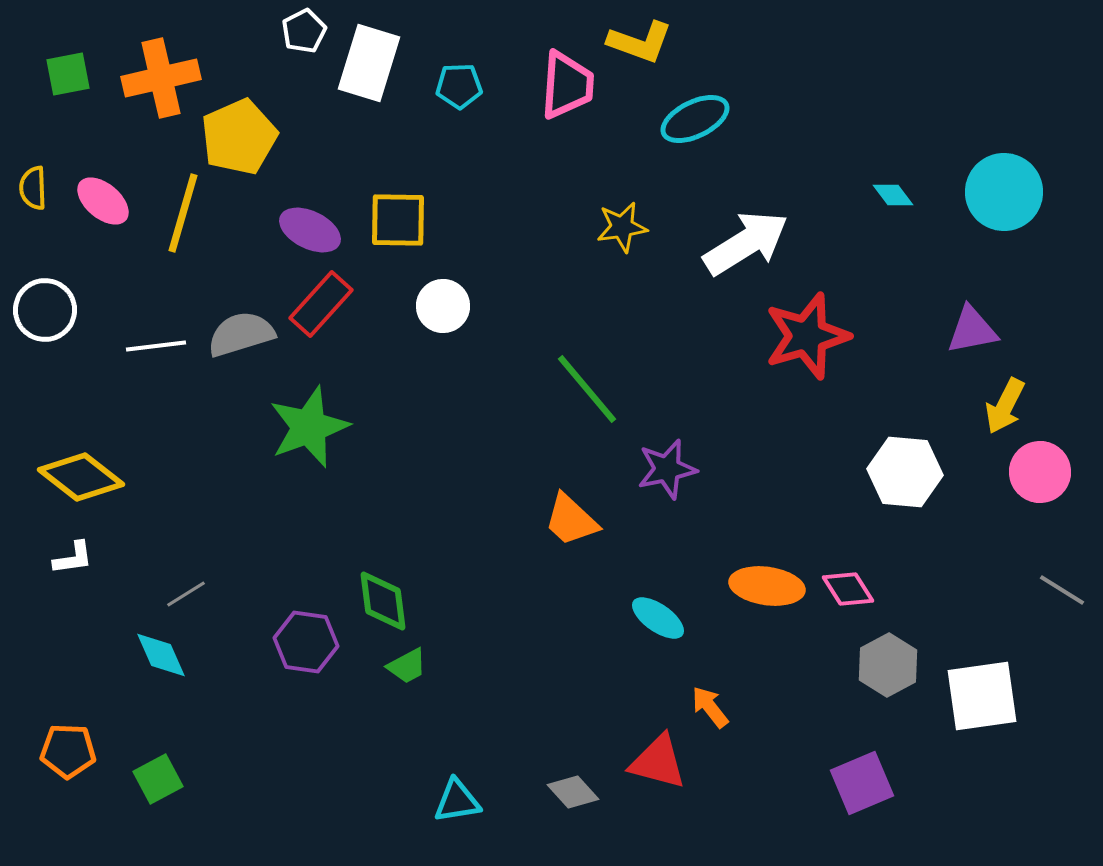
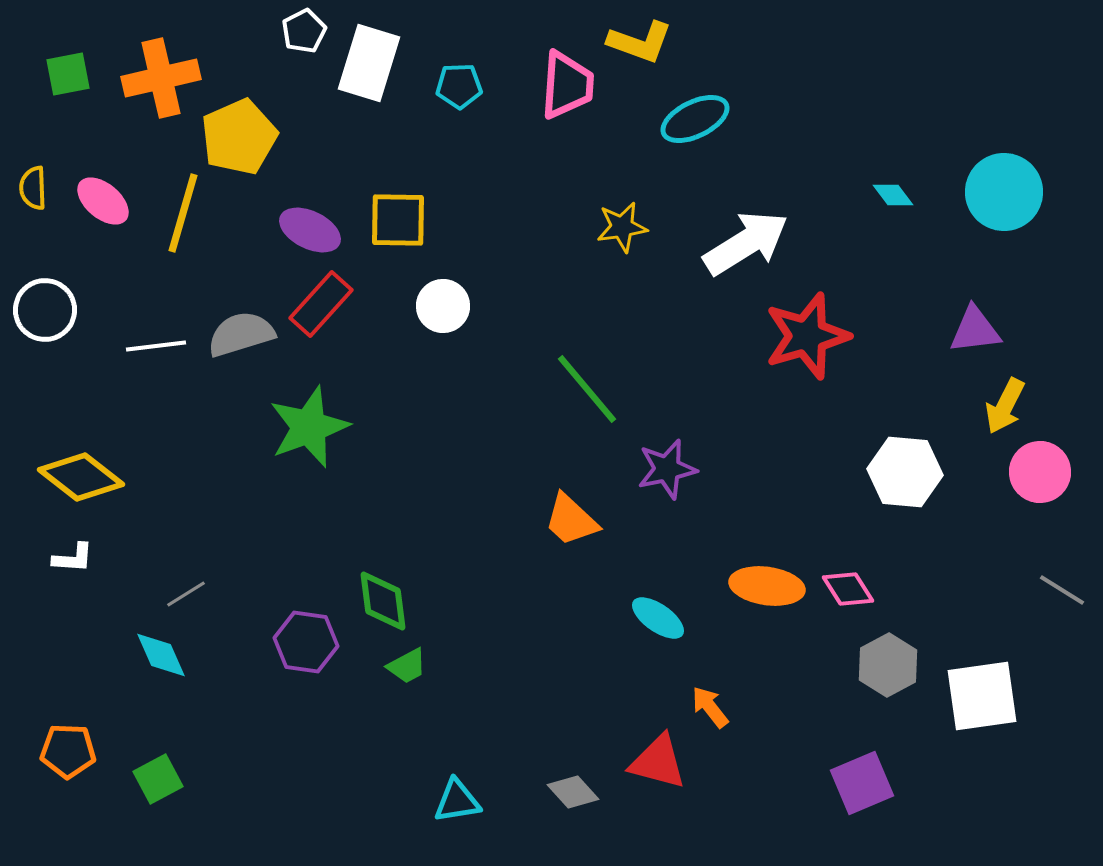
purple triangle at (972, 330): moved 3 px right; rotated 4 degrees clockwise
white L-shape at (73, 558): rotated 12 degrees clockwise
